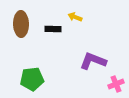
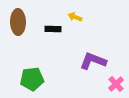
brown ellipse: moved 3 px left, 2 px up
pink cross: rotated 21 degrees counterclockwise
